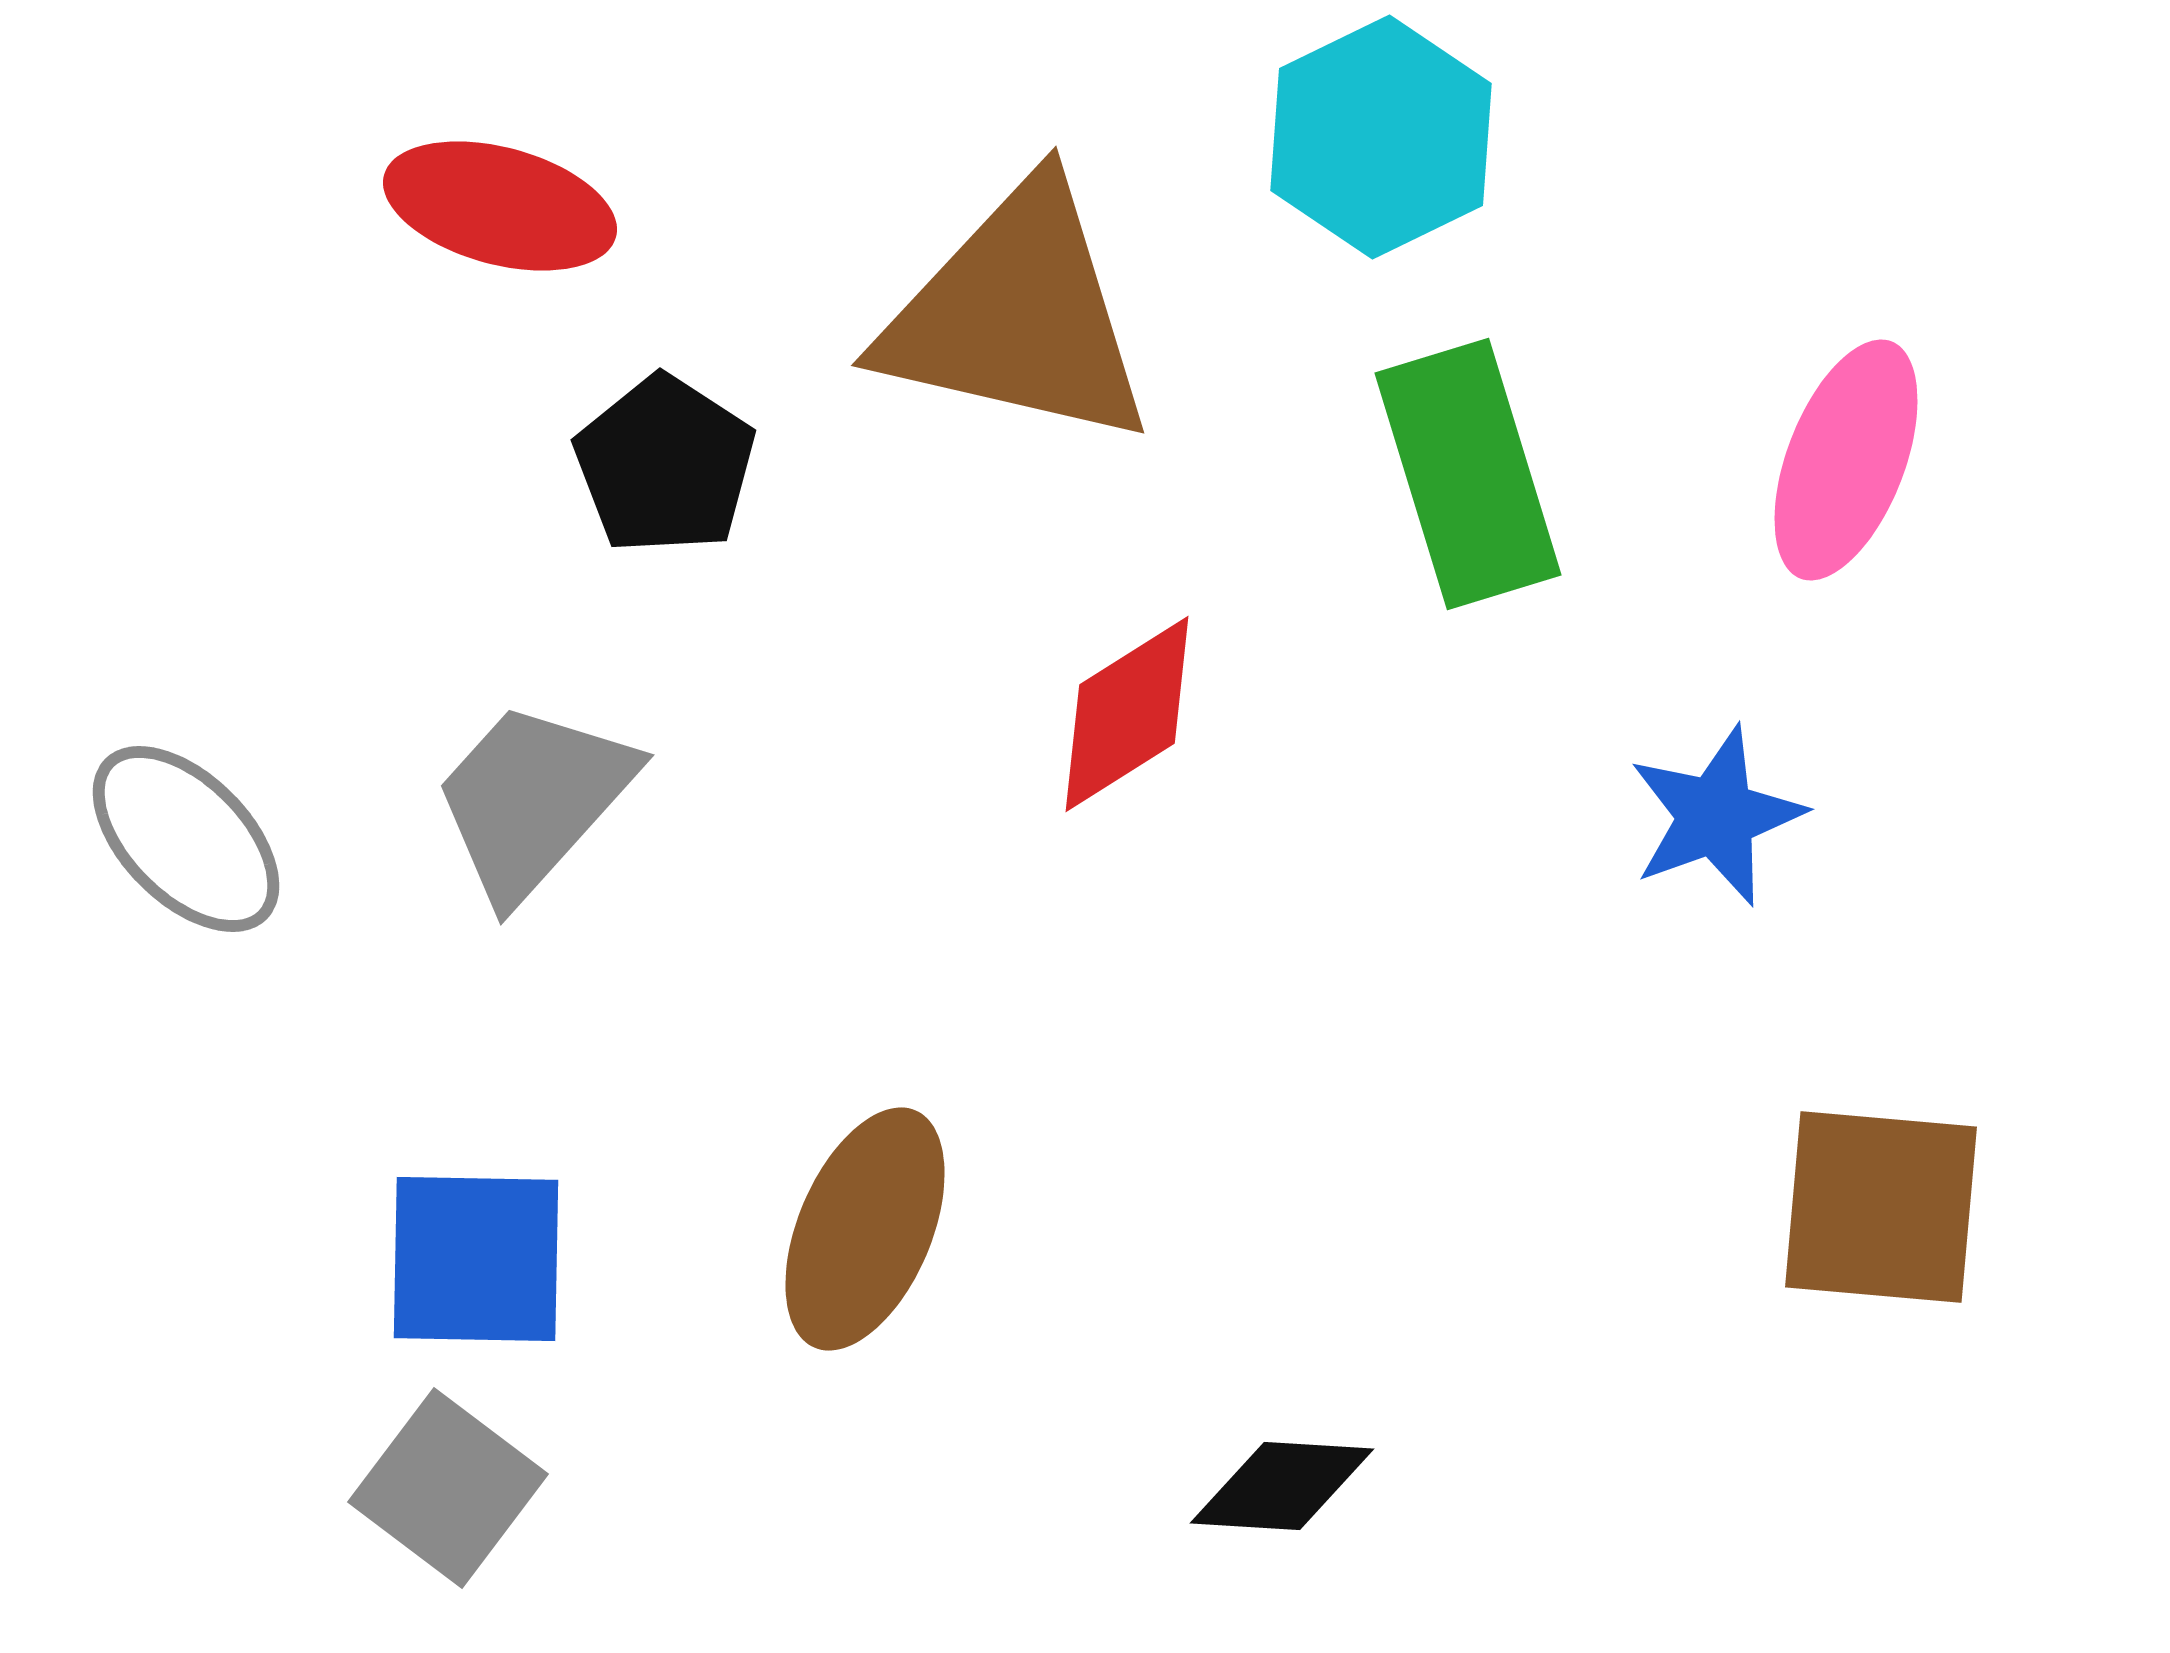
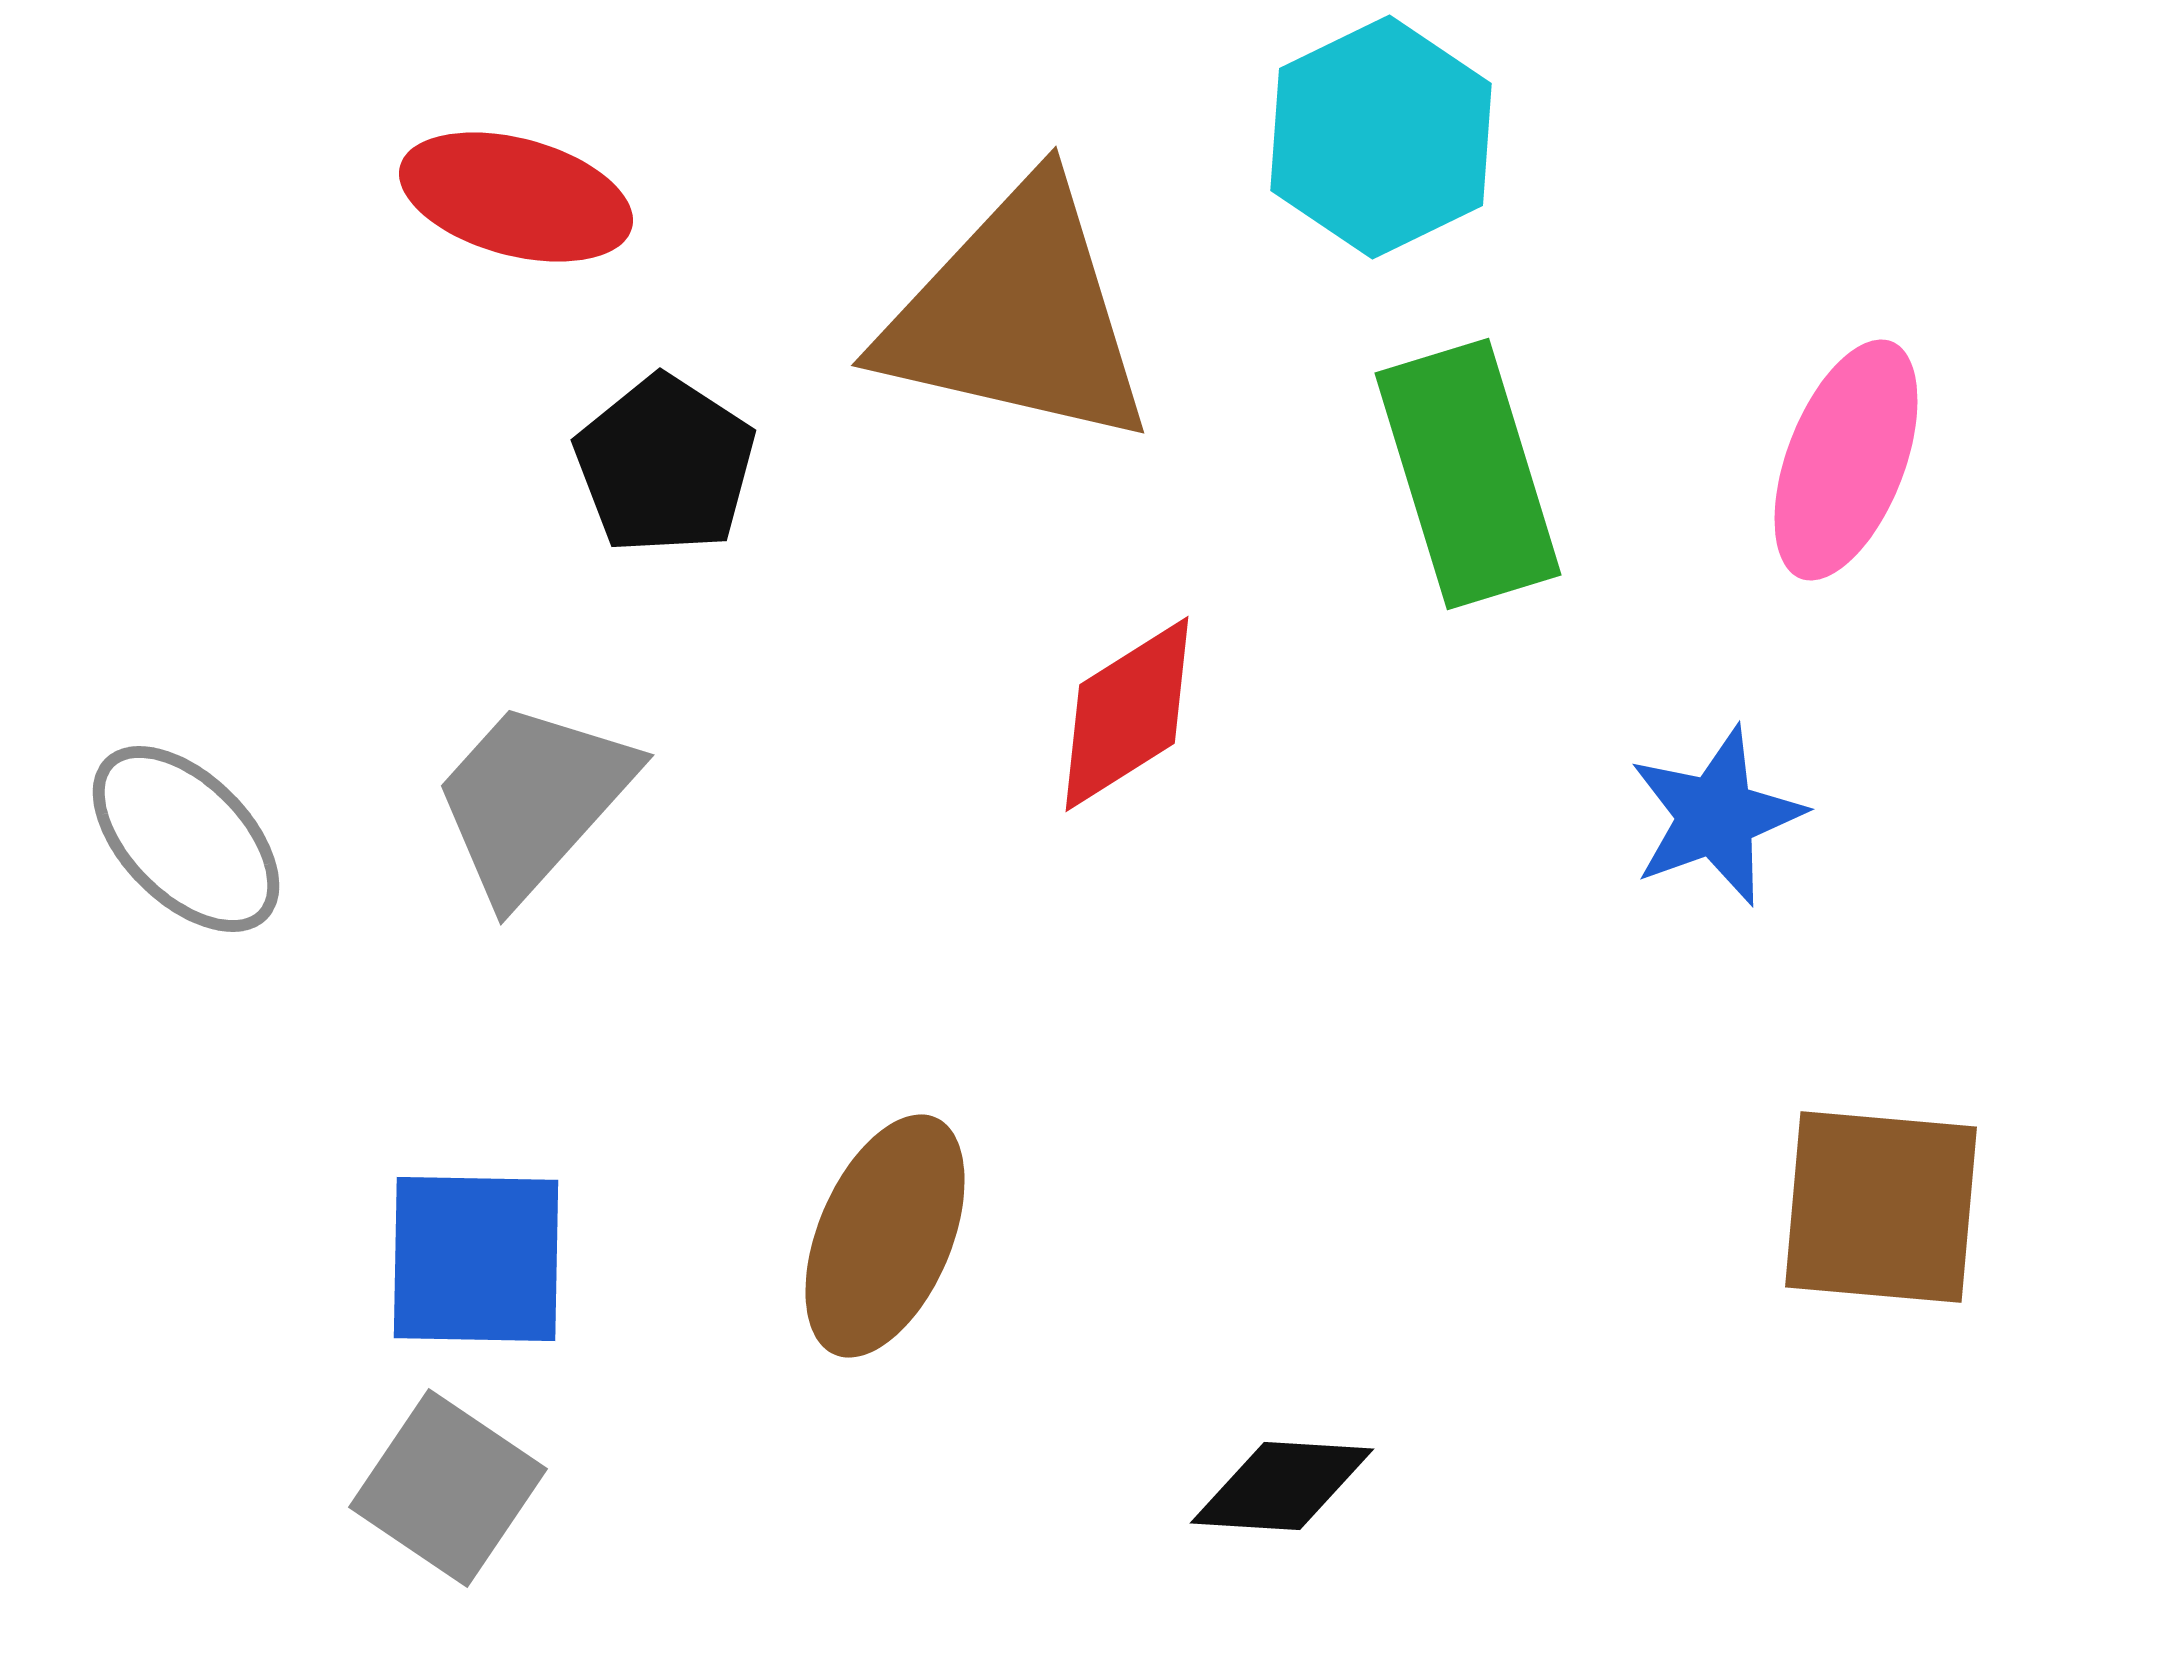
red ellipse: moved 16 px right, 9 px up
brown ellipse: moved 20 px right, 7 px down
gray square: rotated 3 degrees counterclockwise
